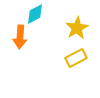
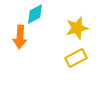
yellow star: rotated 15 degrees clockwise
